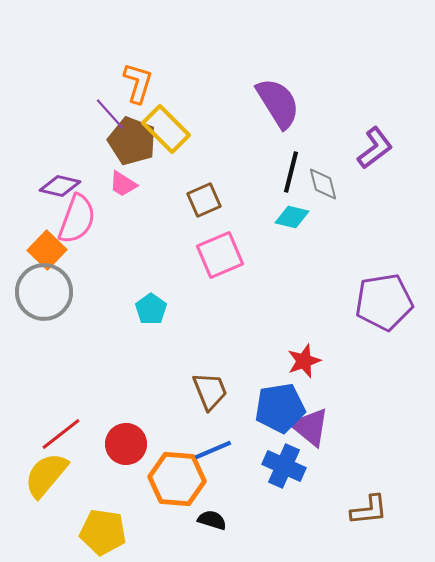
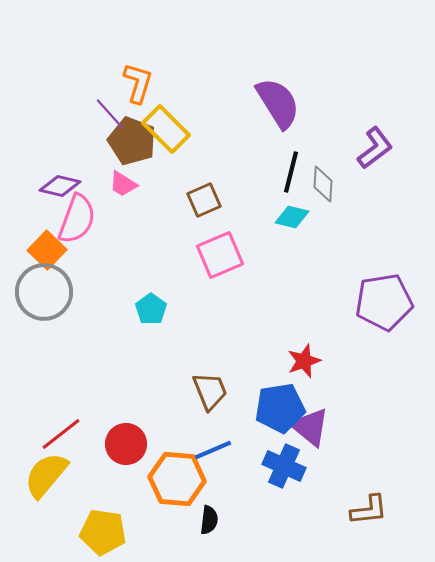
gray diamond: rotated 18 degrees clockwise
black semicircle: moved 3 px left; rotated 80 degrees clockwise
